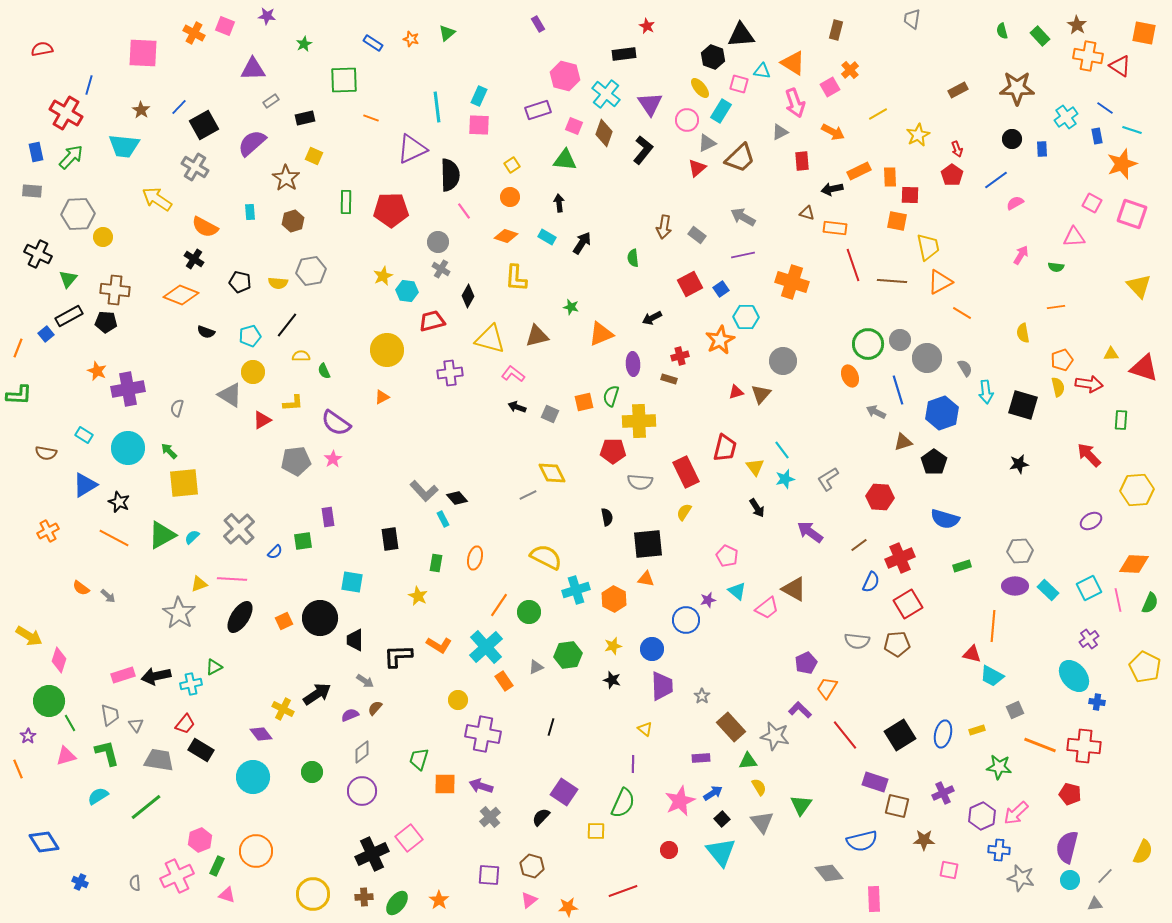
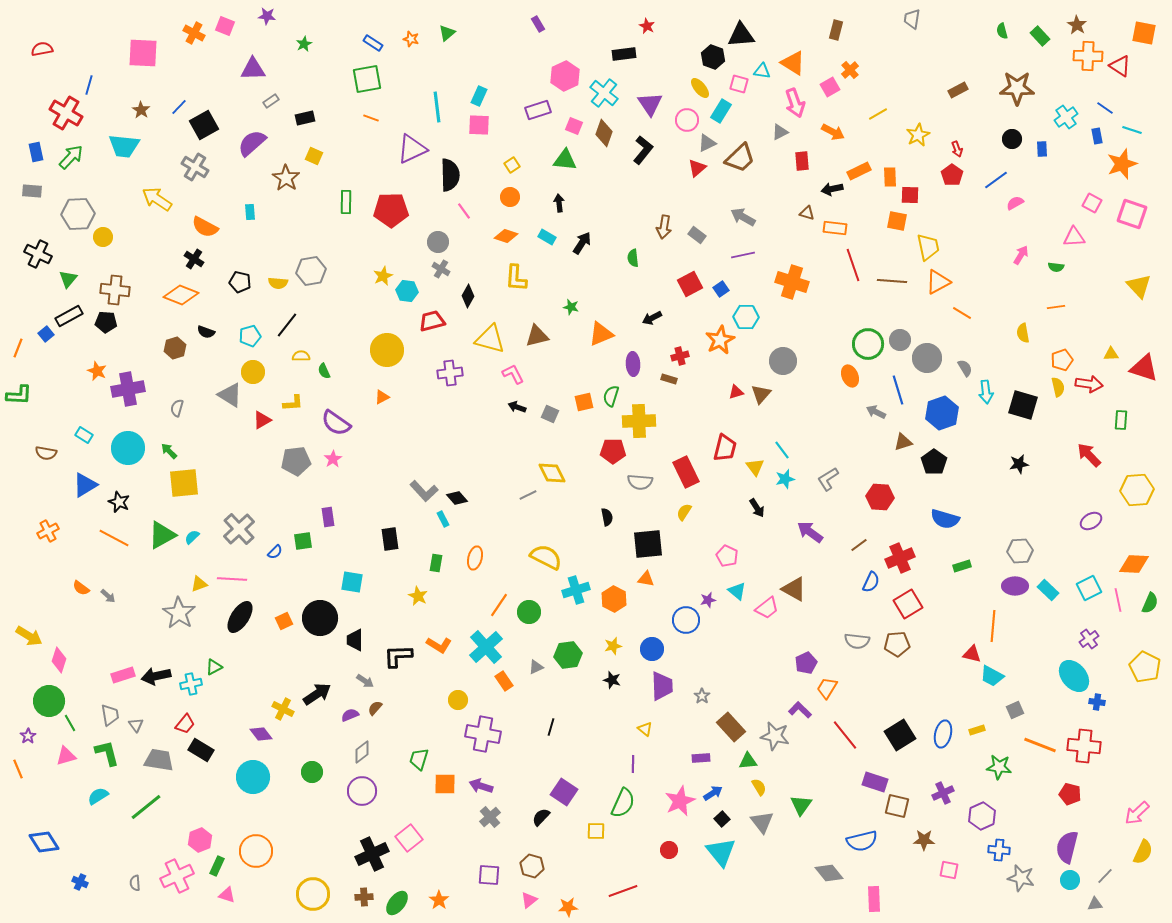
orange cross at (1088, 56): rotated 8 degrees counterclockwise
pink hexagon at (565, 76): rotated 20 degrees clockwise
green square at (344, 80): moved 23 px right, 1 px up; rotated 8 degrees counterclockwise
cyan cross at (606, 94): moved 2 px left, 1 px up
brown hexagon at (293, 221): moved 118 px left, 127 px down
orange triangle at (940, 282): moved 2 px left
pink L-shape at (513, 374): rotated 25 degrees clockwise
pink arrow at (1016, 813): moved 121 px right
